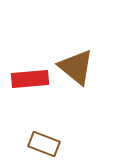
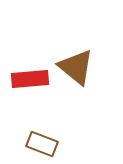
brown rectangle: moved 2 px left
